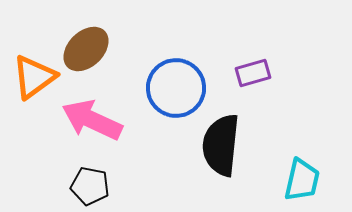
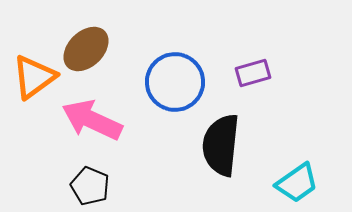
blue circle: moved 1 px left, 6 px up
cyan trapezoid: moved 5 px left, 3 px down; rotated 42 degrees clockwise
black pentagon: rotated 12 degrees clockwise
